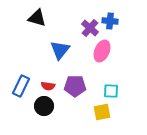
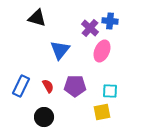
red semicircle: rotated 128 degrees counterclockwise
cyan square: moved 1 px left
black circle: moved 11 px down
